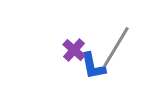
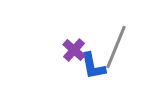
gray line: rotated 9 degrees counterclockwise
